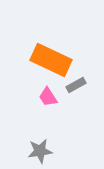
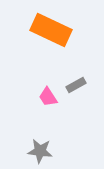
orange rectangle: moved 30 px up
gray star: rotated 15 degrees clockwise
